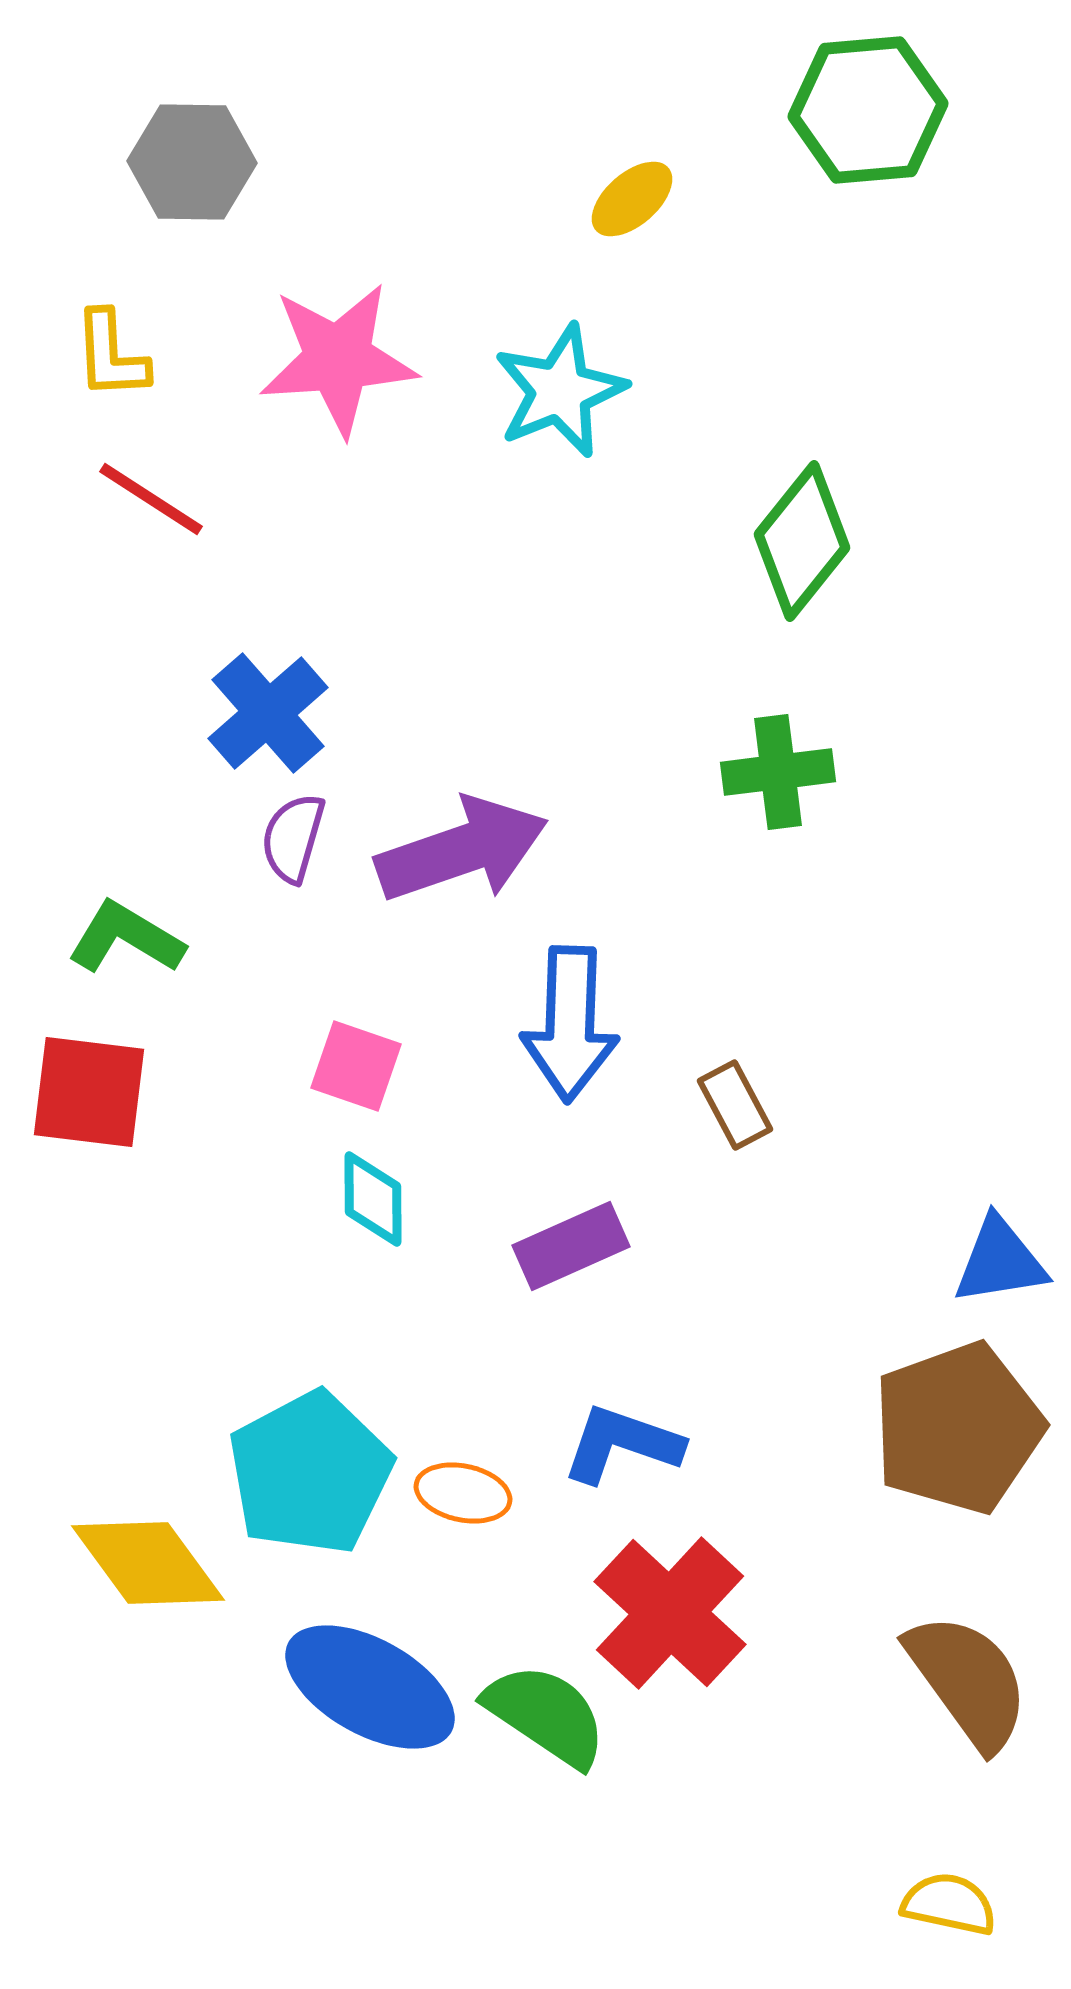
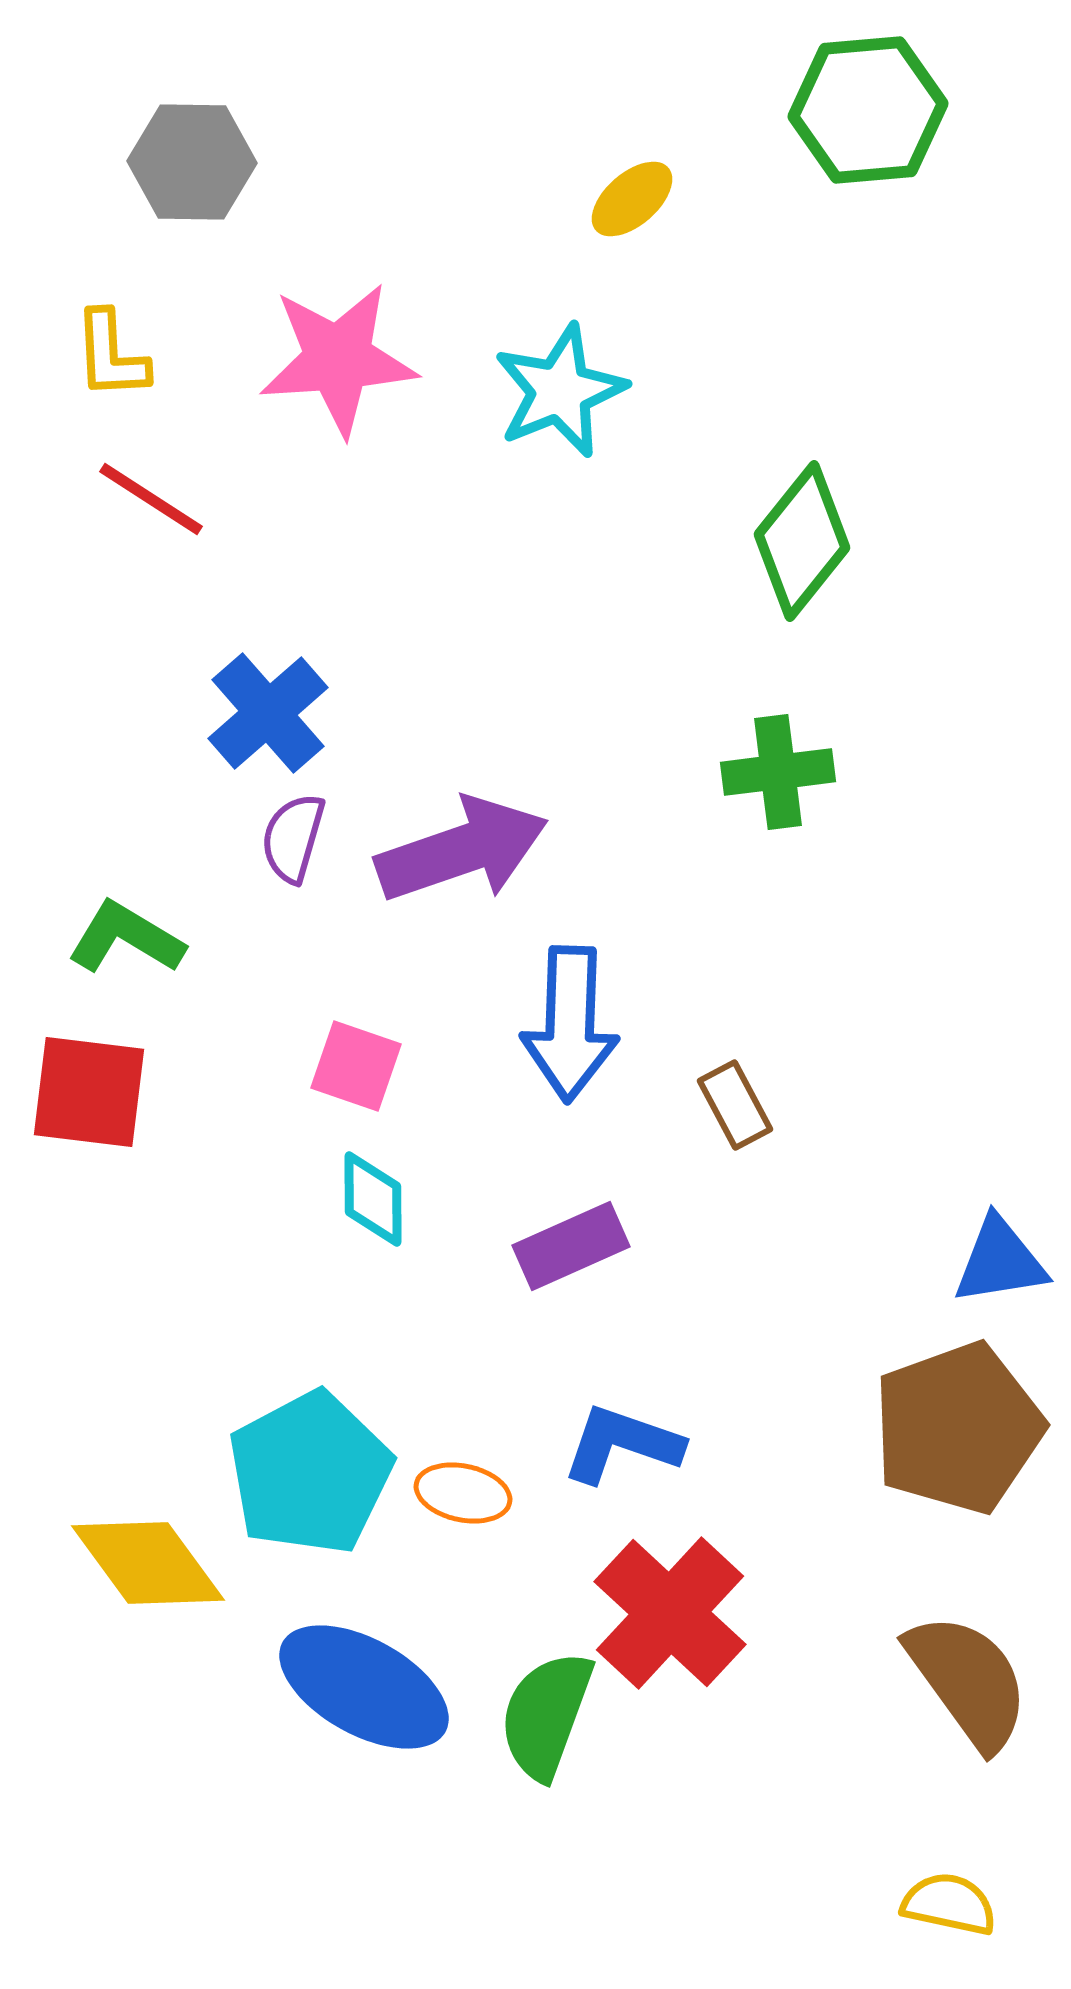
blue ellipse: moved 6 px left
green semicircle: rotated 104 degrees counterclockwise
